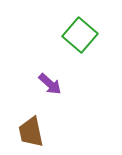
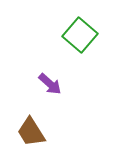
brown trapezoid: rotated 20 degrees counterclockwise
